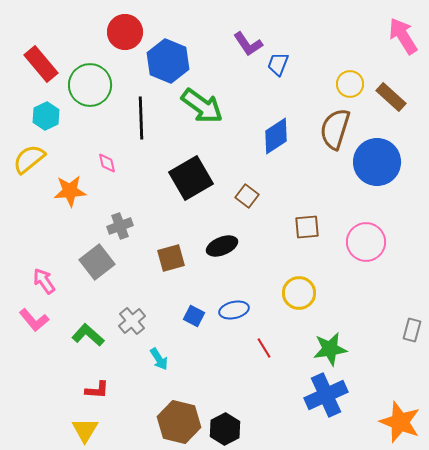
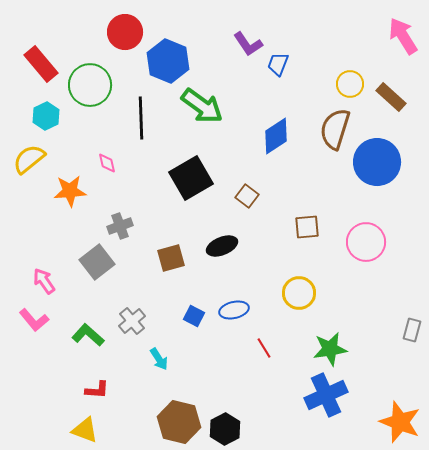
yellow triangle at (85, 430): rotated 40 degrees counterclockwise
